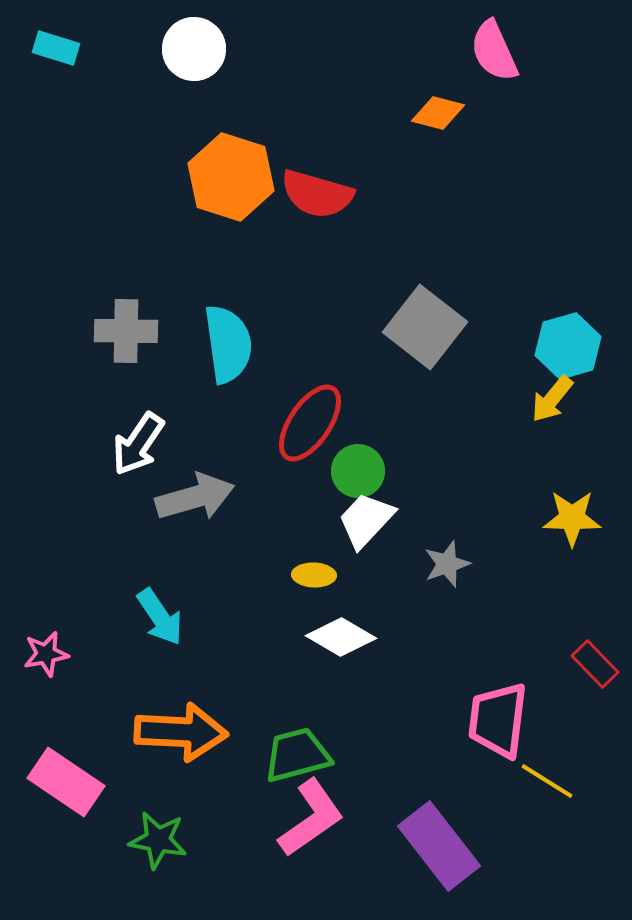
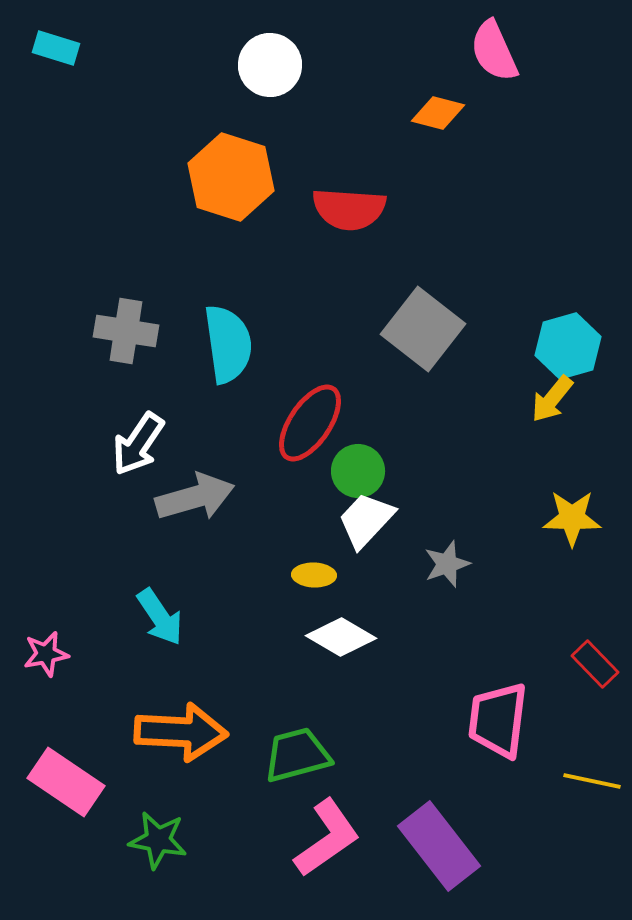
white circle: moved 76 px right, 16 px down
red semicircle: moved 32 px right, 15 px down; rotated 12 degrees counterclockwise
gray square: moved 2 px left, 2 px down
gray cross: rotated 8 degrees clockwise
yellow line: moved 45 px right; rotated 20 degrees counterclockwise
pink L-shape: moved 16 px right, 20 px down
